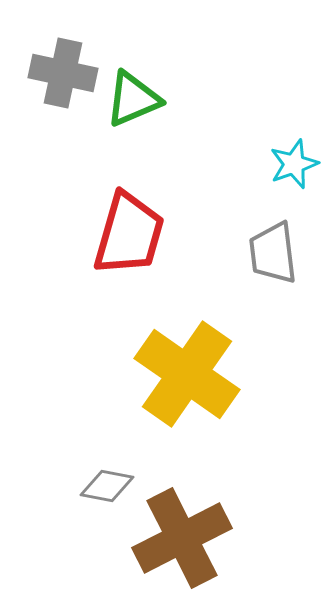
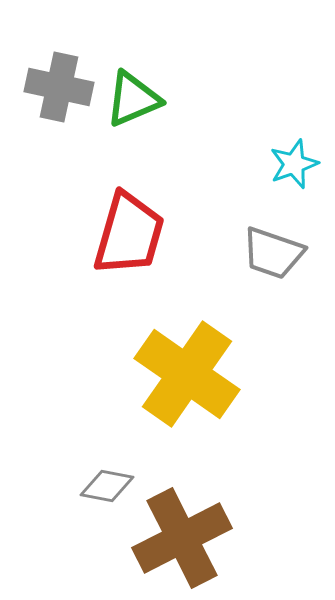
gray cross: moved 4 px left, 14 px down
gray trapezoid: rotated 64 degrees counterclockwise
